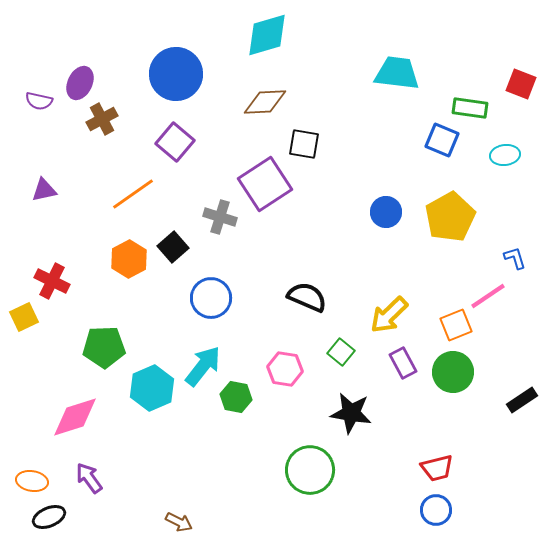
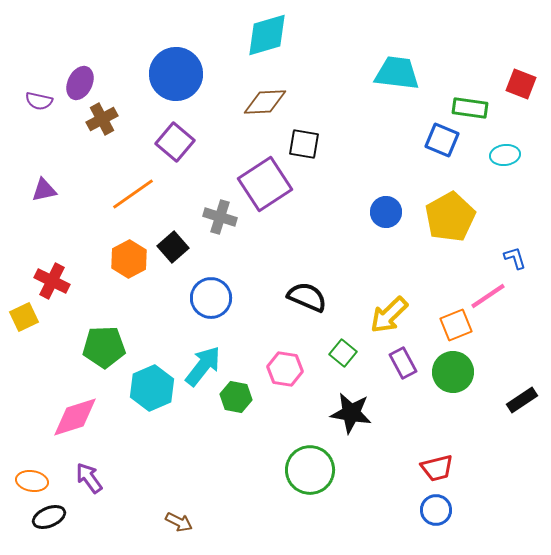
green square at (341, 352): moved 2 px right, 1 px down
